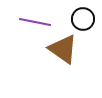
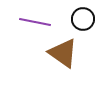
brown triangle: moved 4 px down
